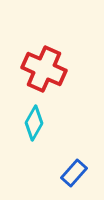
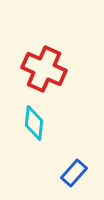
cyan diamond: rotated 24 degrees counterclockwise
